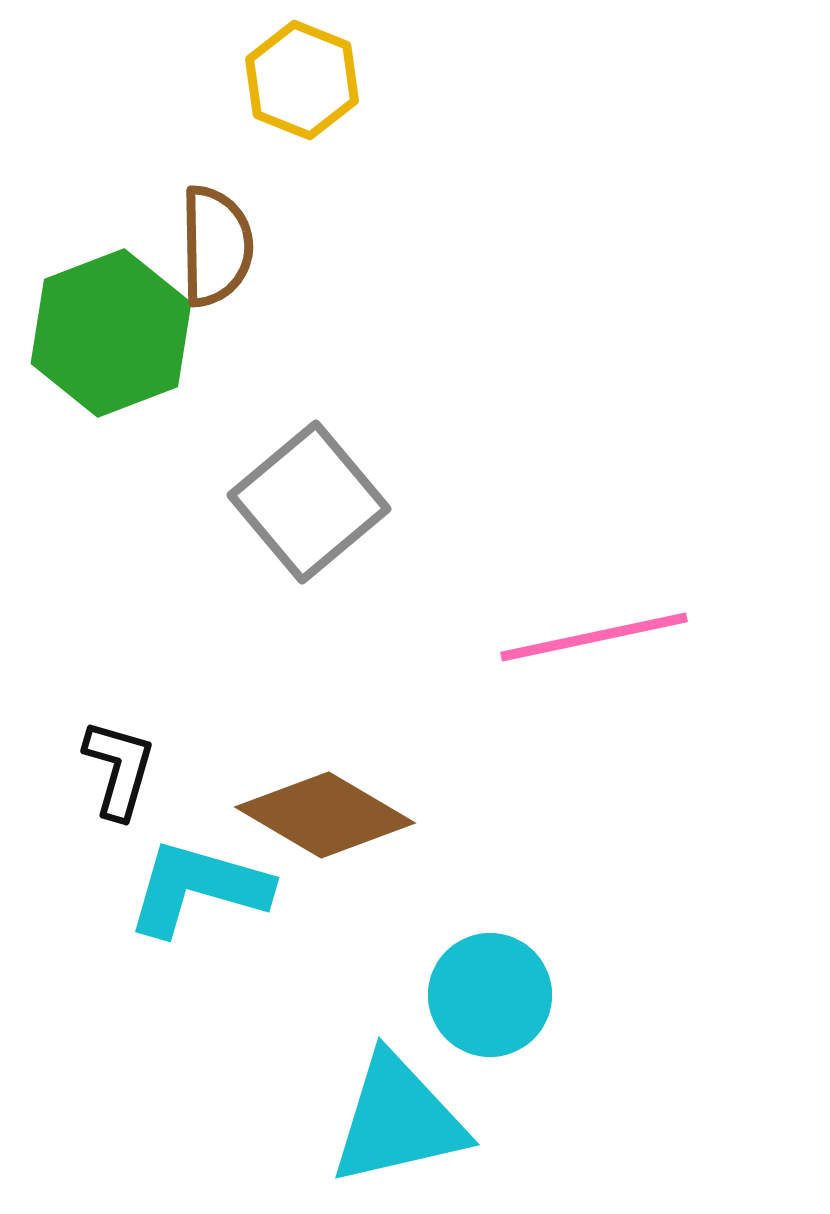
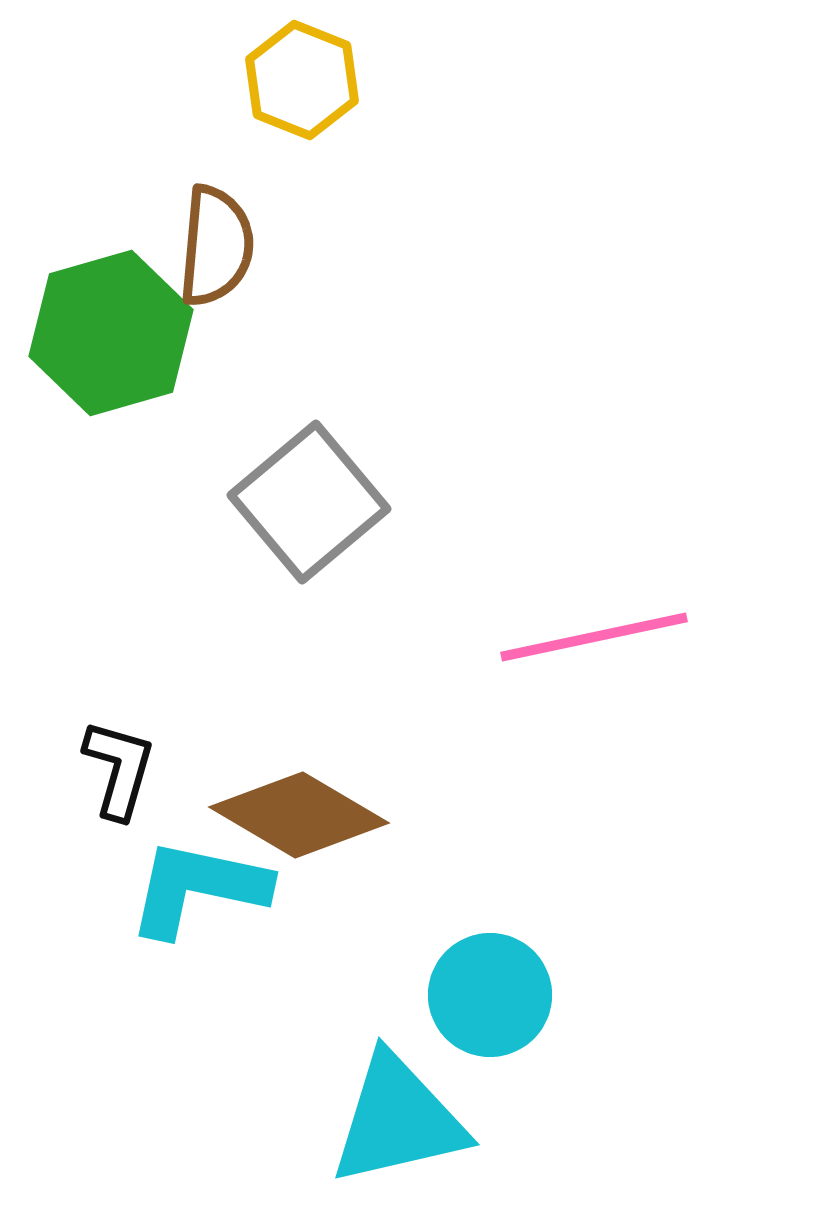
brown semicircle: rotated 6 degrees clockwise
green hexagon: rotated 5 degrees clockwise
brown diamond: moved 26 px left
cyan L-shape: rotated 4 degrees counterclockwise
